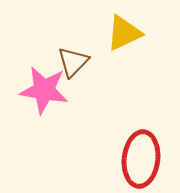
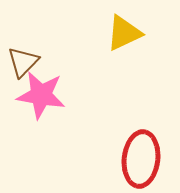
brown triangle: moved 50 px left
pink star: moved 3 px left, 5 px down
